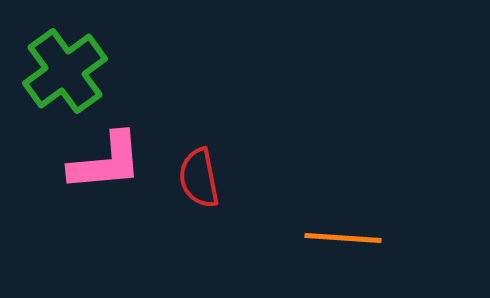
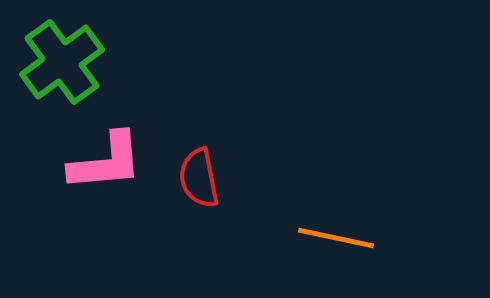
green cross: moved 3 px left, 9 px up
orange line: moved 7 px left; rotated 8 degrees clockwise
